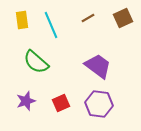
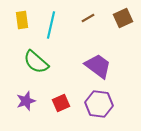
cyan line: rotated 36 degrees clockwise
